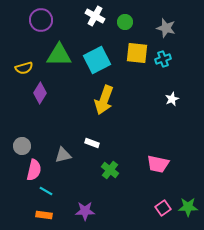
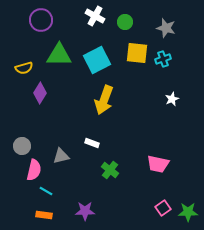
gray triangle: moved 2 px left, 1 px down
green star: moved 5 px down
